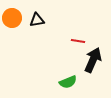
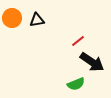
red line: rotated 48 degrees counterclockwise
black arrow: moved 1 px left, 2 px down; rotated 100 degrees clockwise
green semicircle: moved 8 px right, 2 px down
